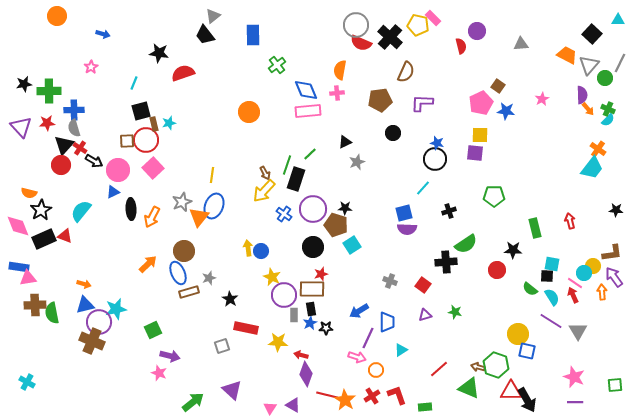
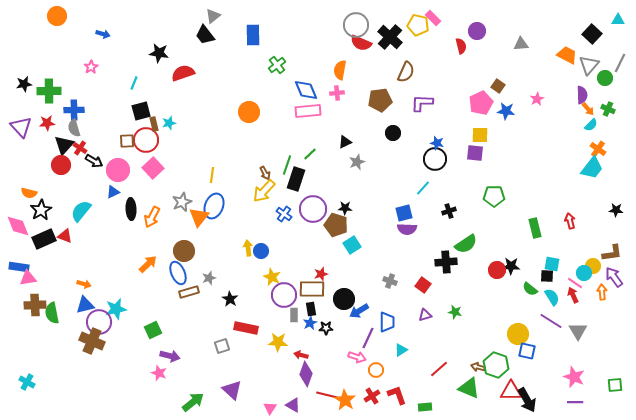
pink star at (542, 99): moved 5 px left
cyan semicircle at (608, 120): moved 17 px left, 5 px down
black circle at (313, 247): moved 31 px right, 52 px down
black star at (513, 250): moved 2 px left, 16 px down
